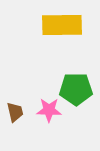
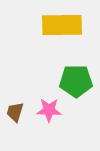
green pentagon: moved 8 px up
brown trapezoid: rotated 150 degrees counterclockwise
